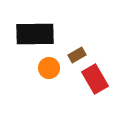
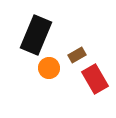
black rectangle: moved 1 px right, 1 px down; rotated 66 degrees counterclockwise
